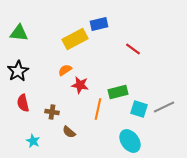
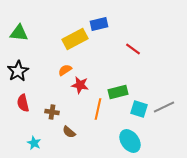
cyan star: moved 1 px right, 2 px down
